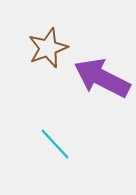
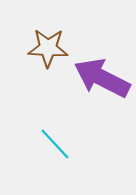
brown star: rotated 24 degrees clockwise
